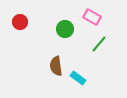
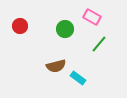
red circle: moved 4 px down
brown semicircle: rotated 96 degrees counterclockwise
